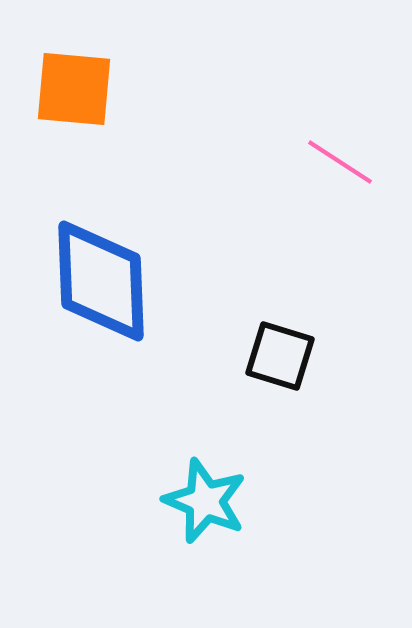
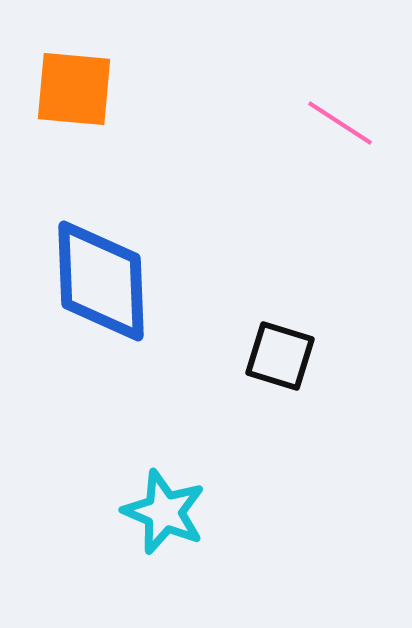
pink line: moved 39 px up
cyan star: moved 41 px left, 11 px down
